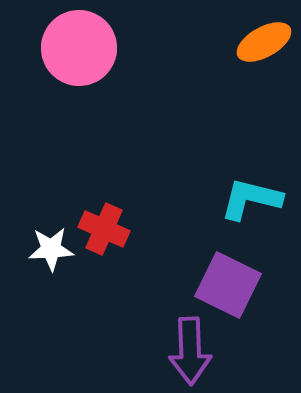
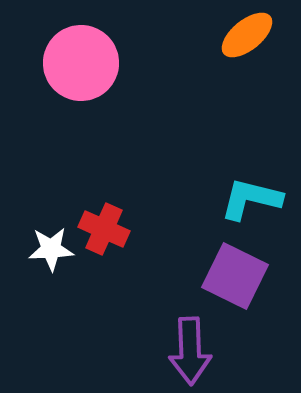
orange ellipse: moved 17 px left, 7 px up; rotated 10 degrees counterclockwise
pink circle: moved 2 px right, 15 px down
purple square: moved 7 px right, 9 px up
